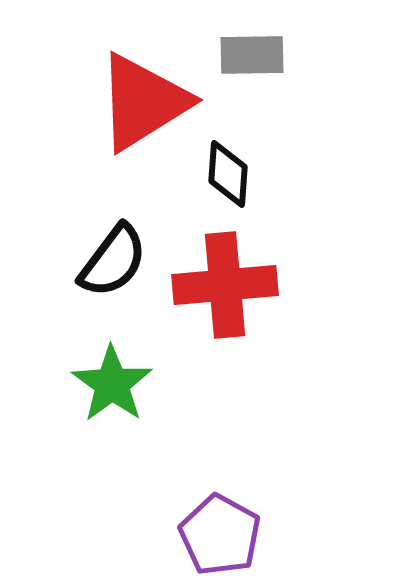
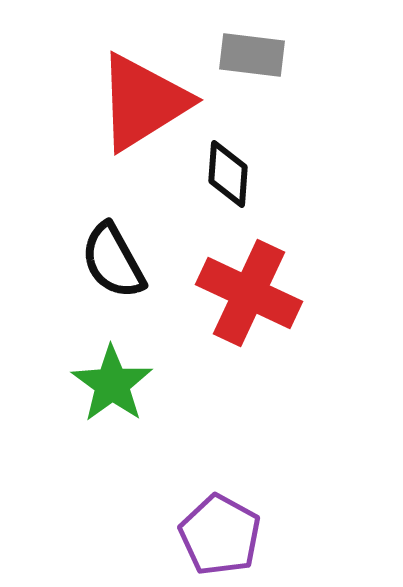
gray rectangle: rotated 8 degrees clockwise
black semicircle: rotated 114 degrees clockwise
red cross: moved 24 px right, 8 px down; rotated 30 degrees clockwise
